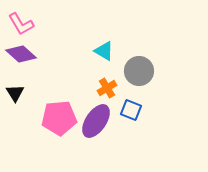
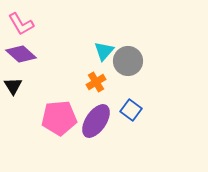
cyan triangle: rotated 40 degrees clockwise
gray circle: moved 11 px left, 10 px up
orange cross: moved 11 px left, 6 px up
black triangle: moved 2 px left, 7 px up
blue square: rotated 15 degrees clockwise
